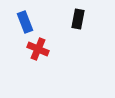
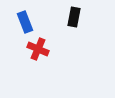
black rectangle: moved 4 px left, 2 px up
